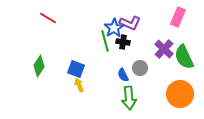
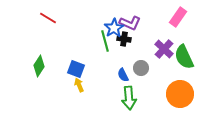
pink rectangle: rotated 12 degrees clockwise
black cross: moved 1 px right, 3 px up
gray circle: moved 1 px right
